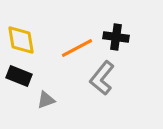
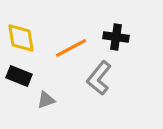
yellow diamond: moved 2 px up
orange line: moved 6 px left
gray L-shape: moved 3 px left
